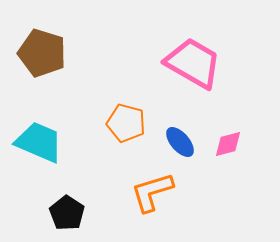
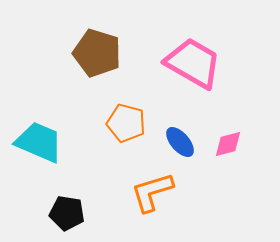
brown pentagon: moved 55 px right
black pentagon: rotated 24 degrees counterclockwise
